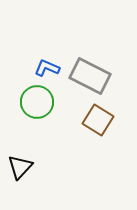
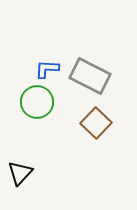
blue L-shape: moved 1 px down; rotated 20 degrees counterclockwise
brown square: moved 2 px left, 3 px down; rotated 12 degrees clockwise
black triangle: moved 6 px down
